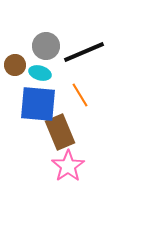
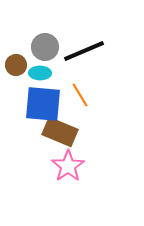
gray circle: moved 1 px left, 1 px down
black line: moved 1 px up
brown circle: moved 1 px right
cyan ellipse: rotated 15 degrees counterclockwise
blue square: moved 5 px right
brown rectangle: rotated 44 degrees counterclockwise
